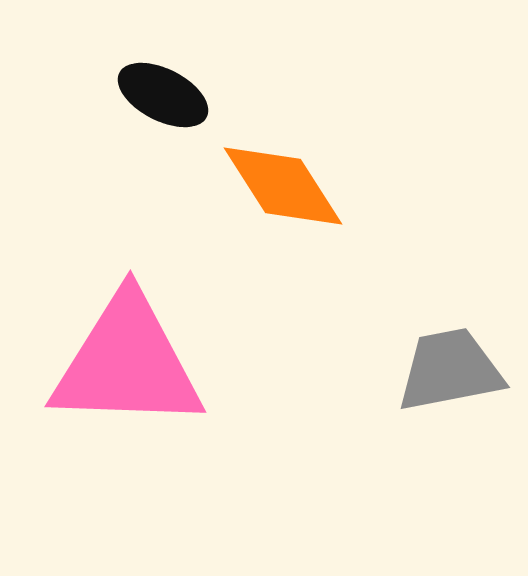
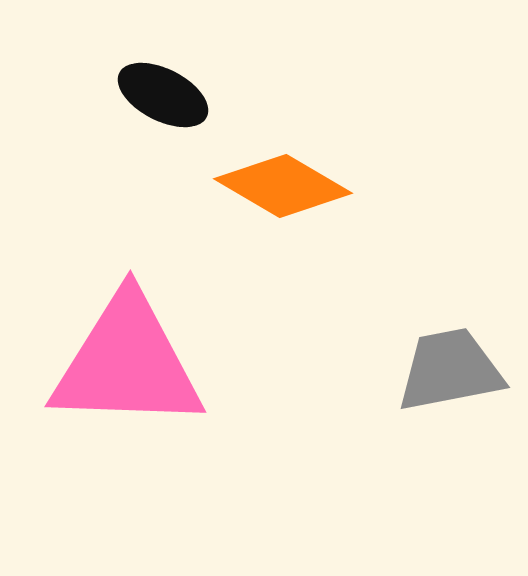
orange diamond: rotated 27 degrees counterclockwise
